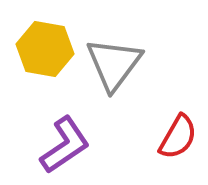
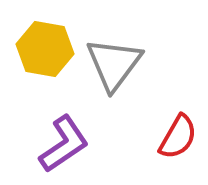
purple L-shape: moved 1 px left, 1 px up
